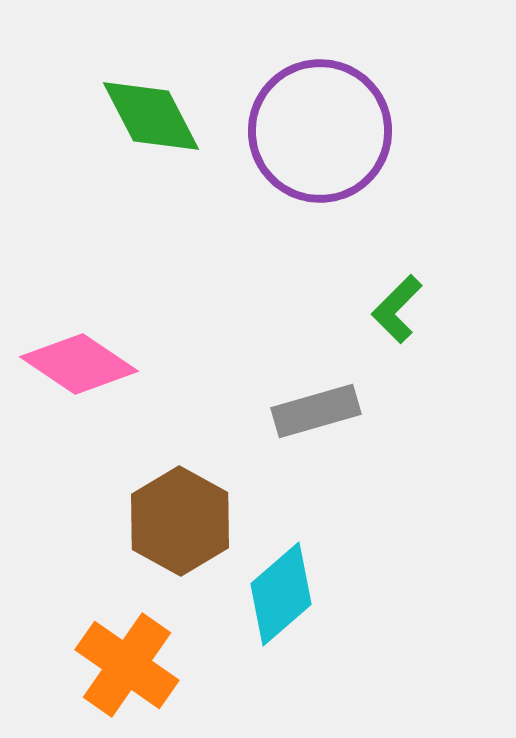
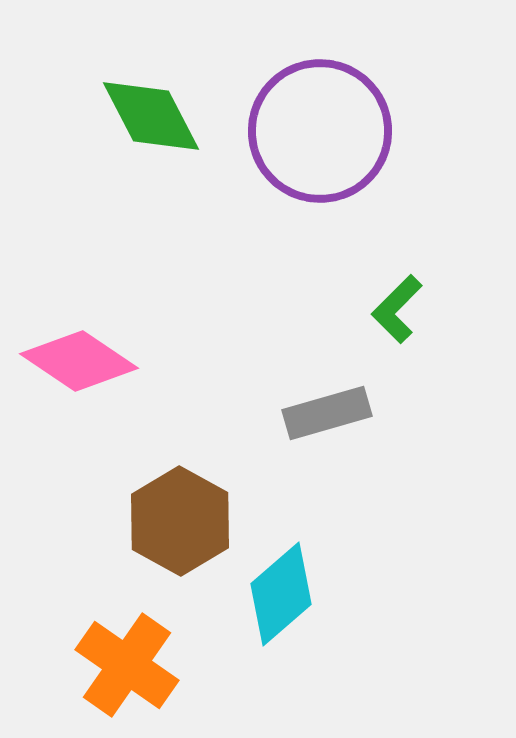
pink diamond: moved 3 px up
gray rectangle: moved 11 px right, 2 px down
